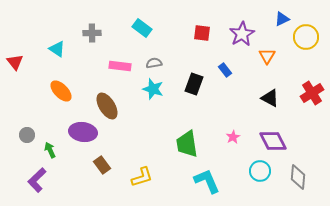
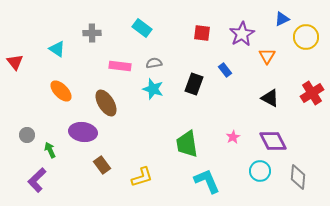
brown ellipse: moved 1 px left, 3 px up
